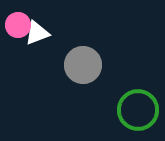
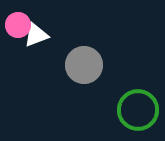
white triangle: moved 1 px left, 2 px down
gray circle: moved 1 px right
